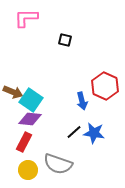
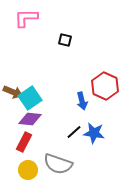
cyan square: moved 1 px left, 2 px up; rotated 20 degrees clockwise
